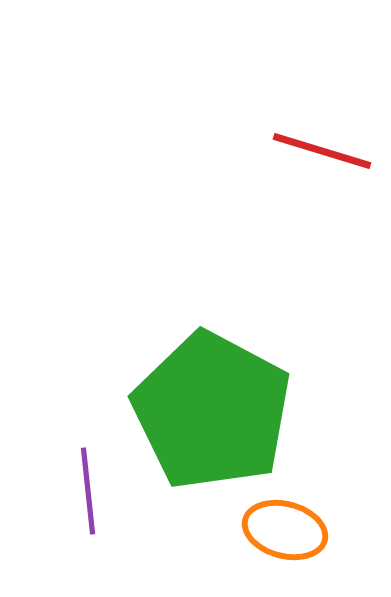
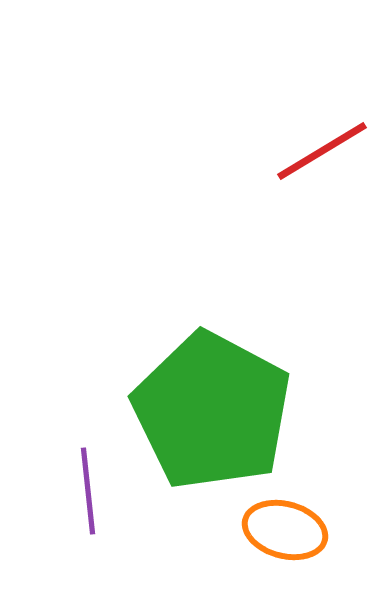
red line: rotated 48 degrees counterclockwise
